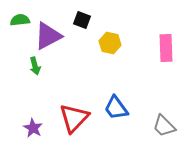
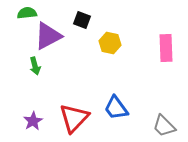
green semicircle: moved 7 px right, 7 px up
purple star: moved 7 px up; rotated 12 degrees clockwise
